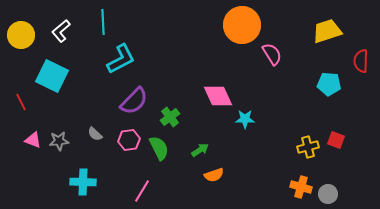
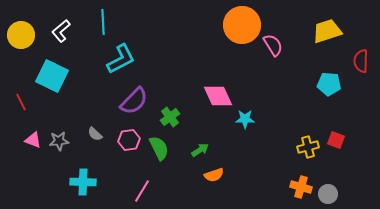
pink semicircle: moved 1 px right, 9 px up
